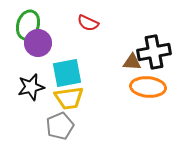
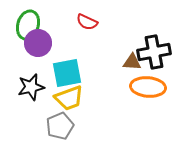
red semicircle: moved 1 px left, 1 px up
yellow trapezoid: rotated 12 degrees counterclockwise
